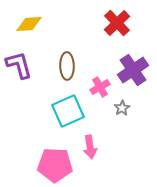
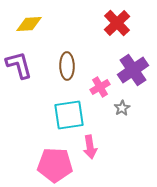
cyan square: moved 1 px right, 4 px down; rotated 16 degrees clockwise
